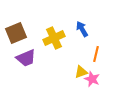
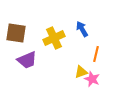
brown square: rotated 30 degrees clockwise
purple trapezoid: moved 1 px right, 2 px down
